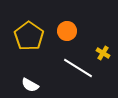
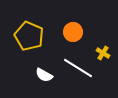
orange circle: moved 6 px right, 1 px down
yellow pentagon: rotated 12 degrees counterclockwise
white semicircle: moved 14 px right, 10 px up
